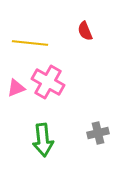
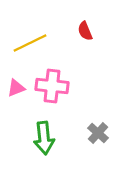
yellow line: rotated 32 degrees counterclockwise
pink cross: moved 4 px right, 4 px down; rotated 24 degrees counterclockwise
gray cross: rotated 35 degrees counterclockwise
green arrow: moved 1 px right, 2 px up
